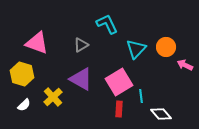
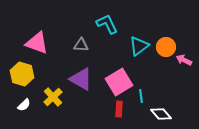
gray triangle: rotated 35 degrees clockwise
cyan triangle: moved 3 px right, 3 px up; rotated 10 degrees clockwise
pink arrow: moved 1 px left, 5 px up
